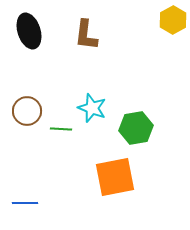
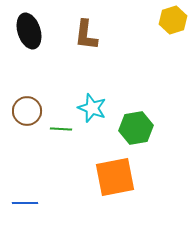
yellow hexagon: rotated 12 degrees clockwise
